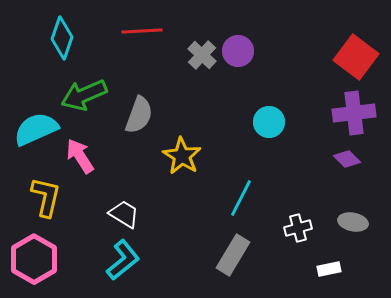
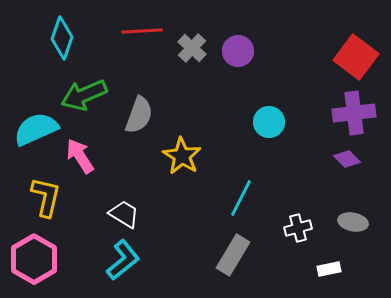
gray cross: moved 10 px left, 7 px up
